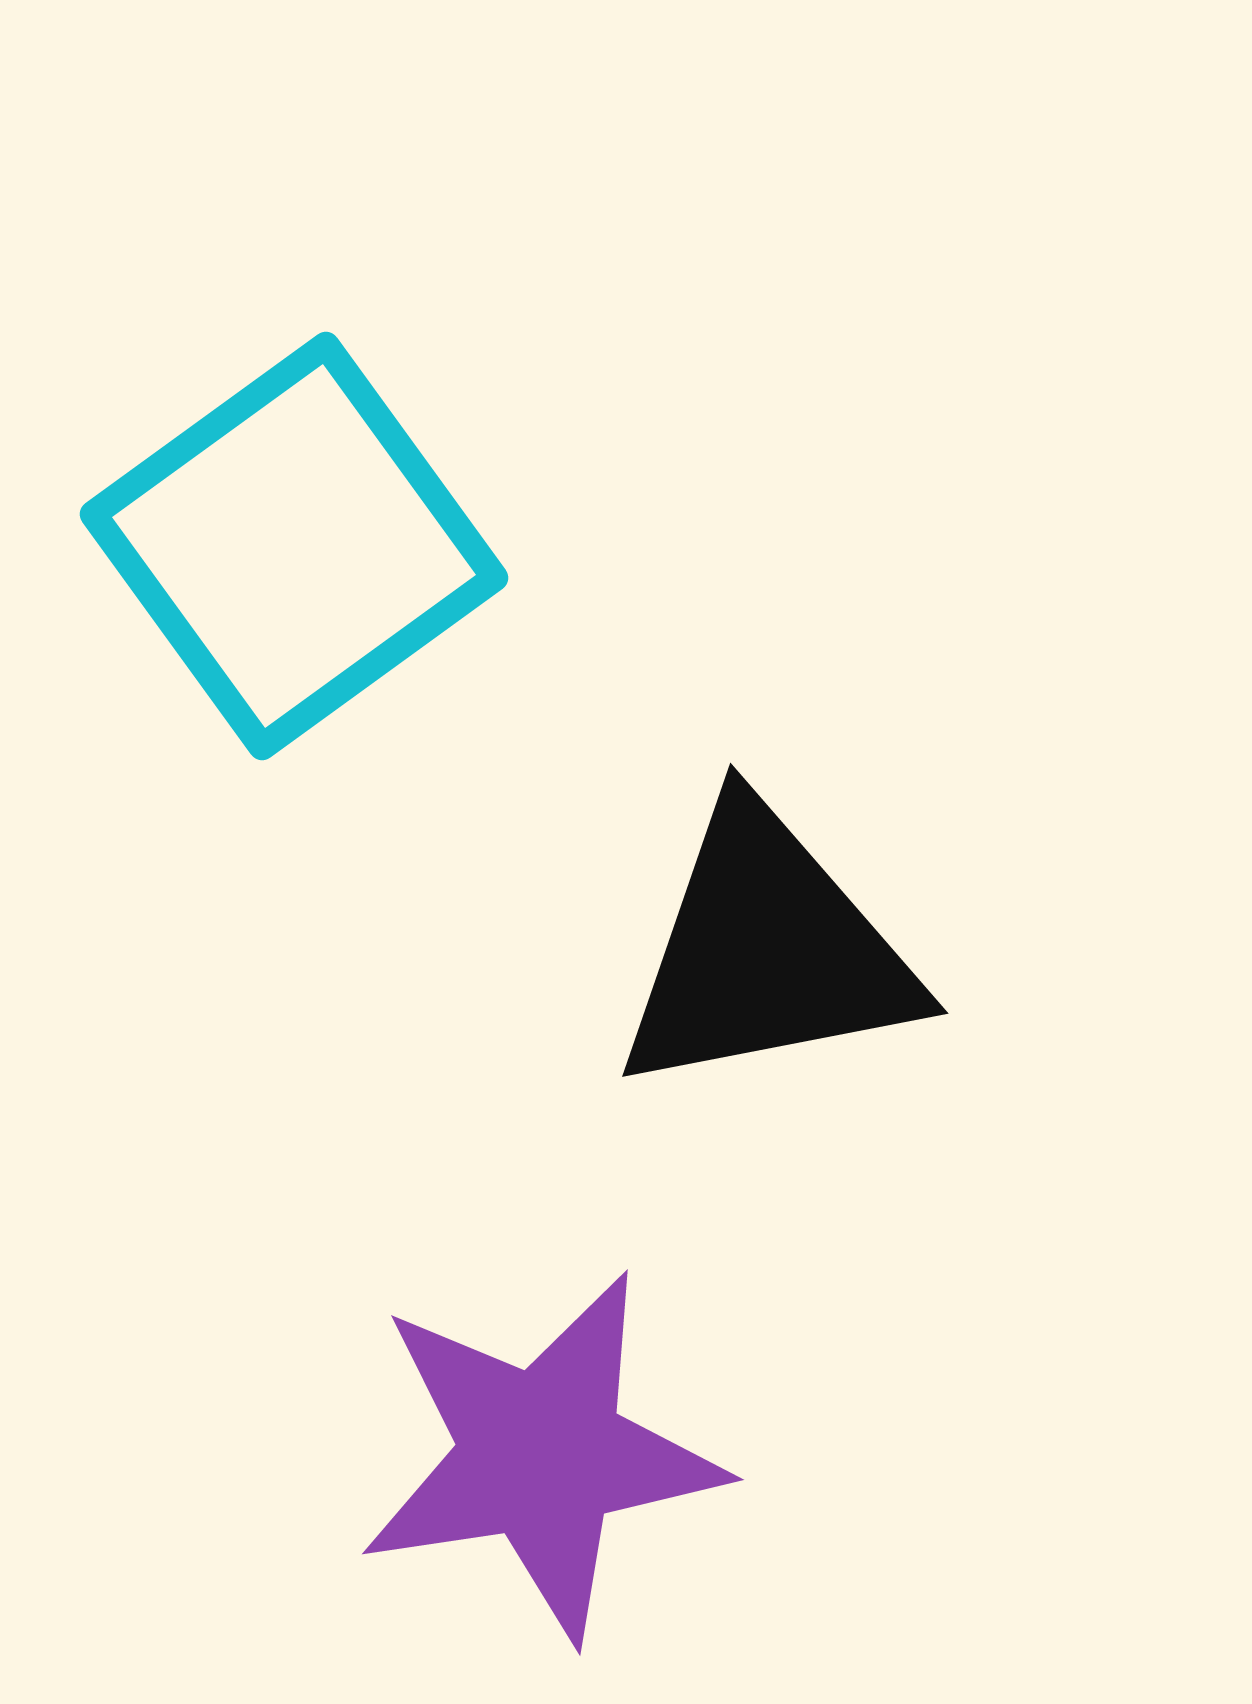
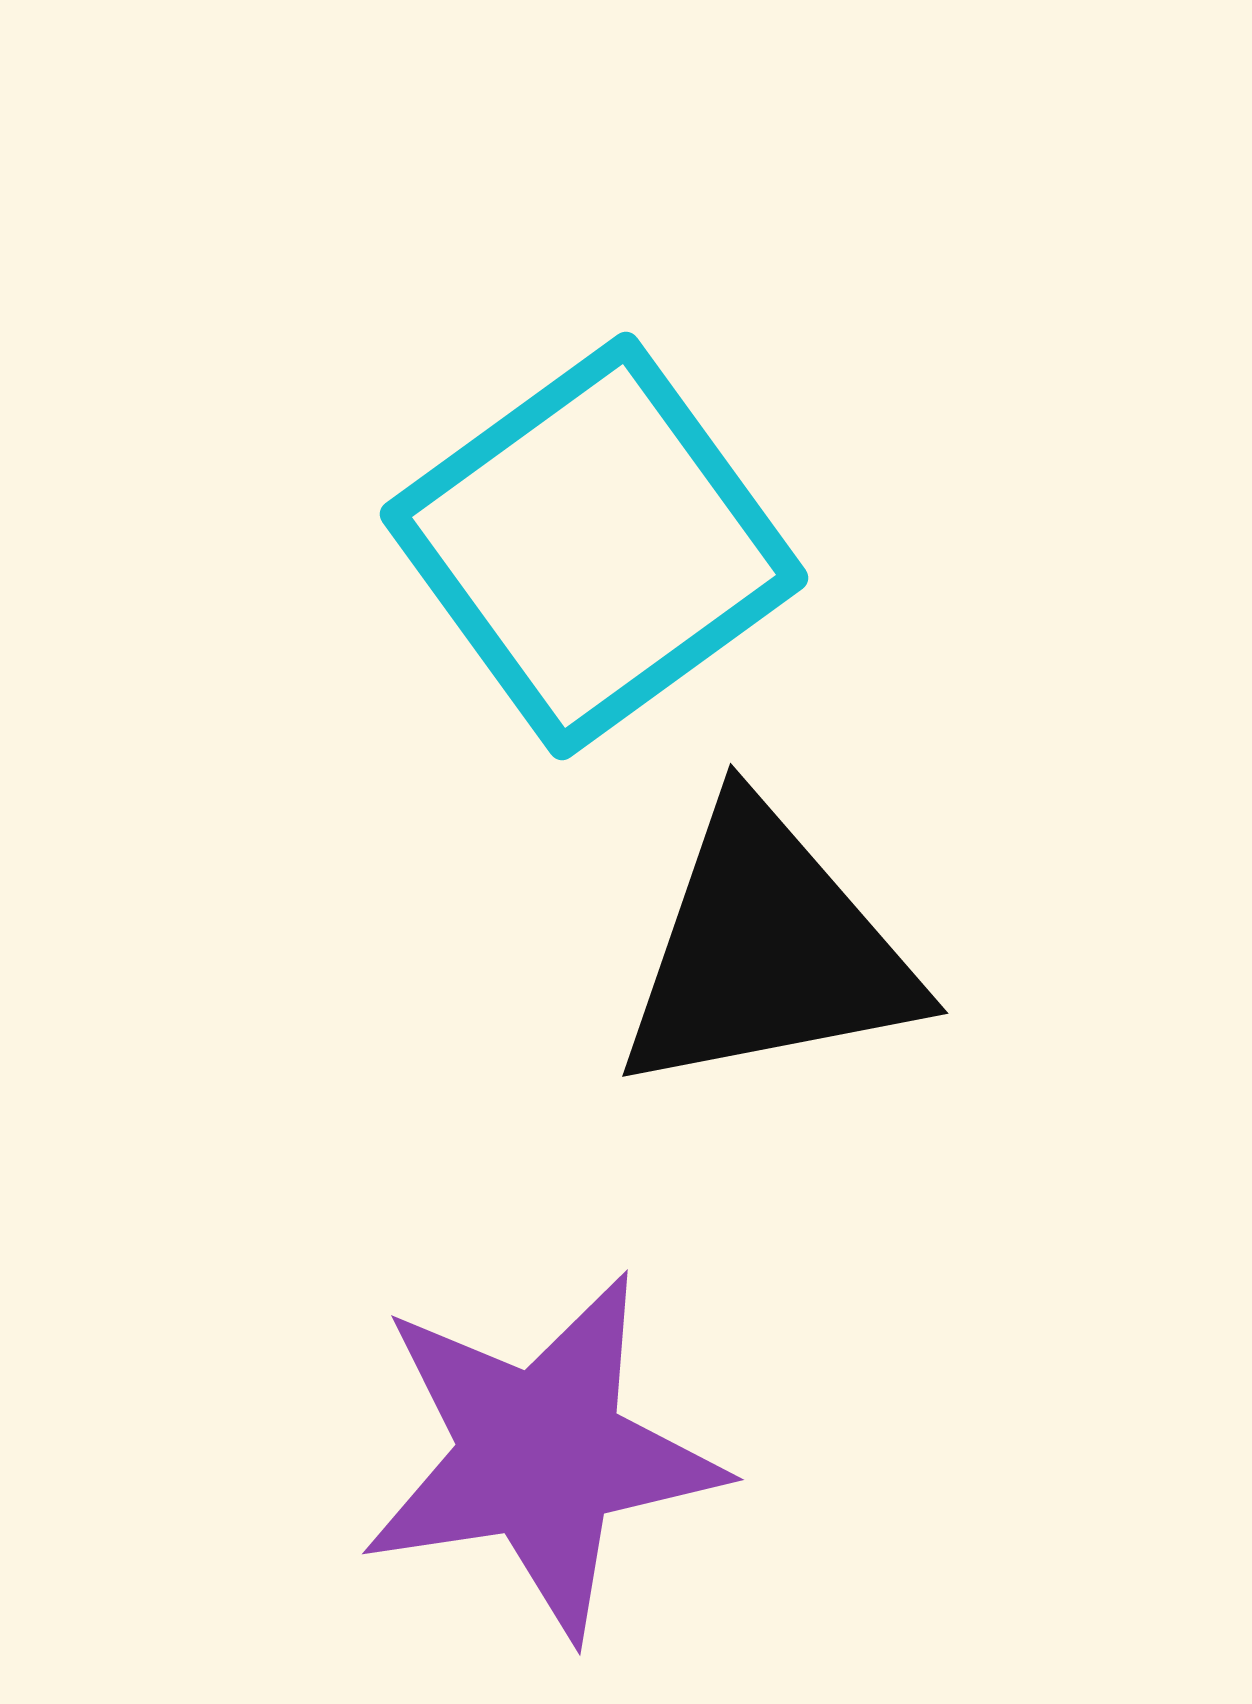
cyan square: moved 300 px right
